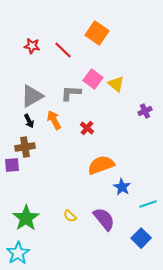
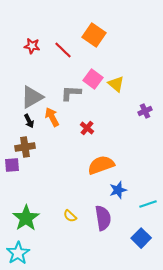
orange square: moved 3 px left, 2 px down
gray triangle: moved 1 px down
orange arrow: moved 2 px left, 3 px up
blue star: moved 4 px left, 3 px down; rotated 24 degrees clockwise
purple semicircle: moved 1 px left, 1 px up; rotated 30 degrees clockwise
